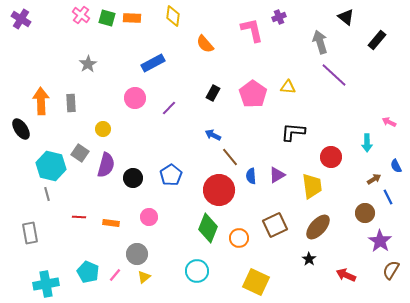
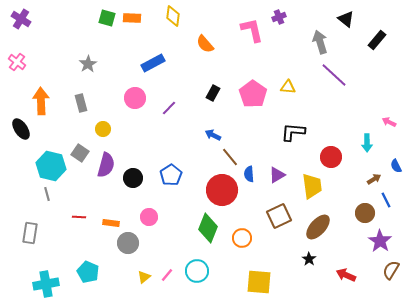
pink cross at (81, 15): moved 64 px left, 47 px down
black triangle at (346, 17): moved 2 px down
gray rectangle at (71, 103): moved 10 px right; rotated 12 degrees counterclockwise
blue semicircle at (251, 176): moved 2 px left, 2 px up
red circle at (219, 190): moved 3 px right
blue line at (388, 197): moved 2 px left, 3 px down
brown square at (275, 225): moved 4 px right, 9 px up
gray rectangle at (30, 233): rotated 20 degrees clockwise
orange circle at (239, 238): moved 3 px right
gray circle at (137, 254): moved 9 px left, 11 px up
pink line at (115, 275): moved 52 px right
yellow square at (256, 282): moved 3 px right; rotated 20 degrees counterclockwise
